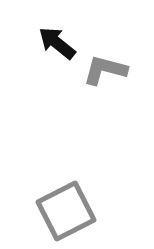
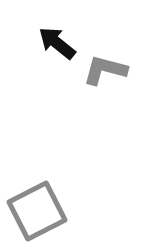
gray square: moved 29 px left
